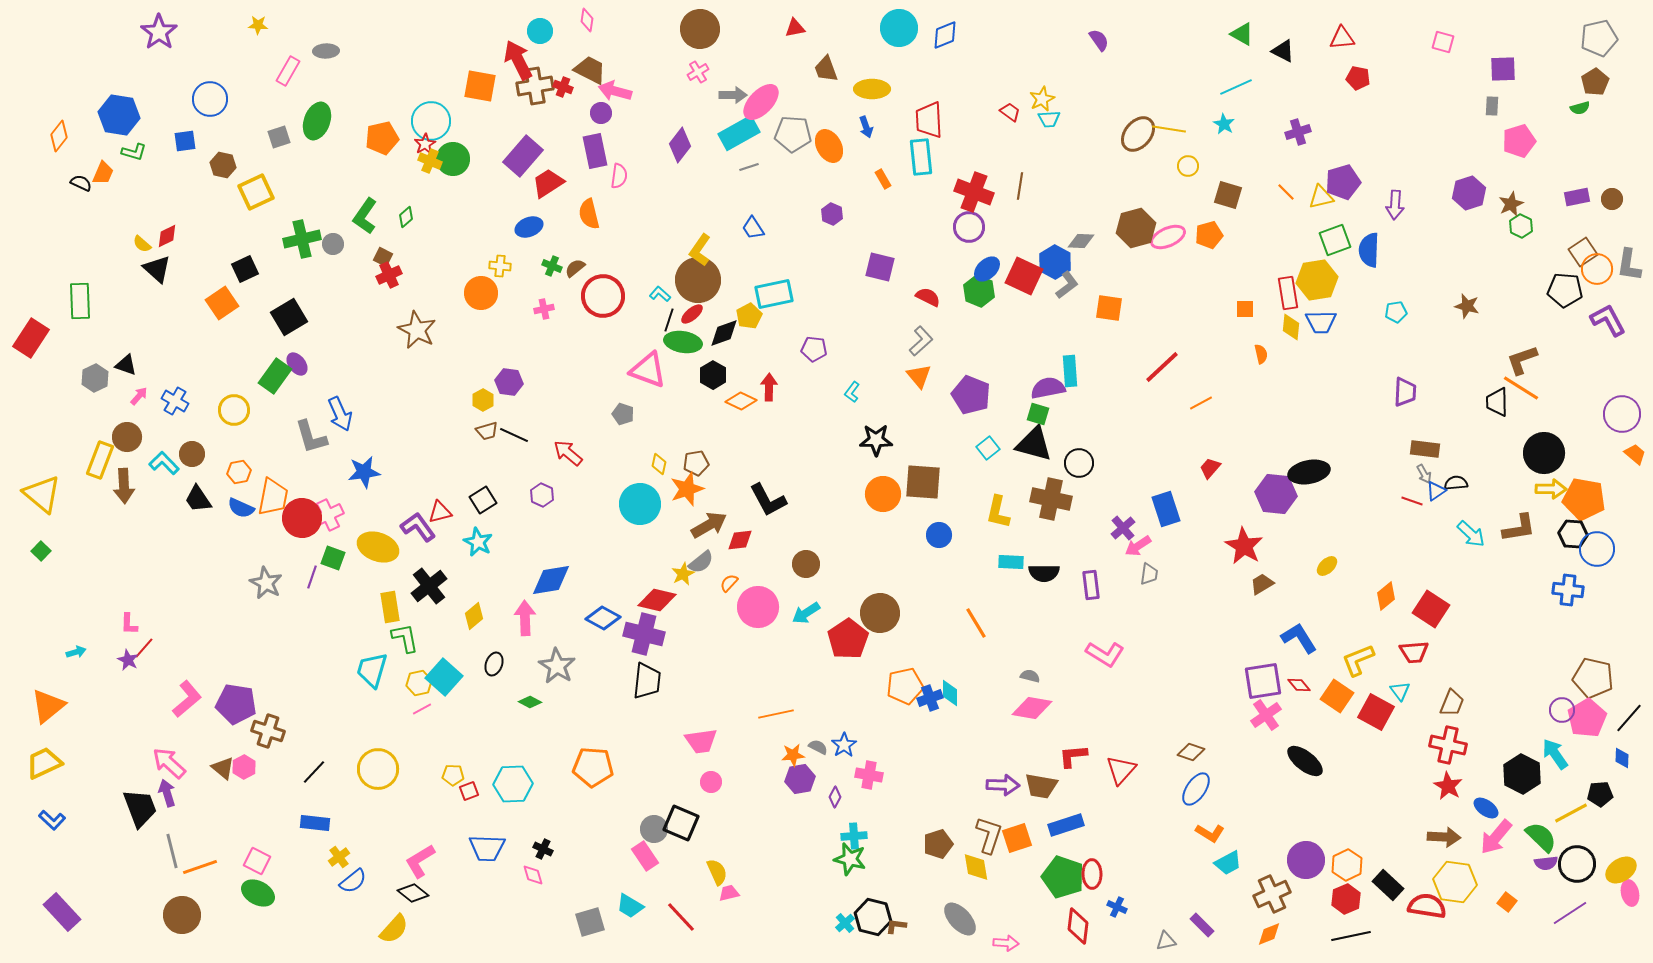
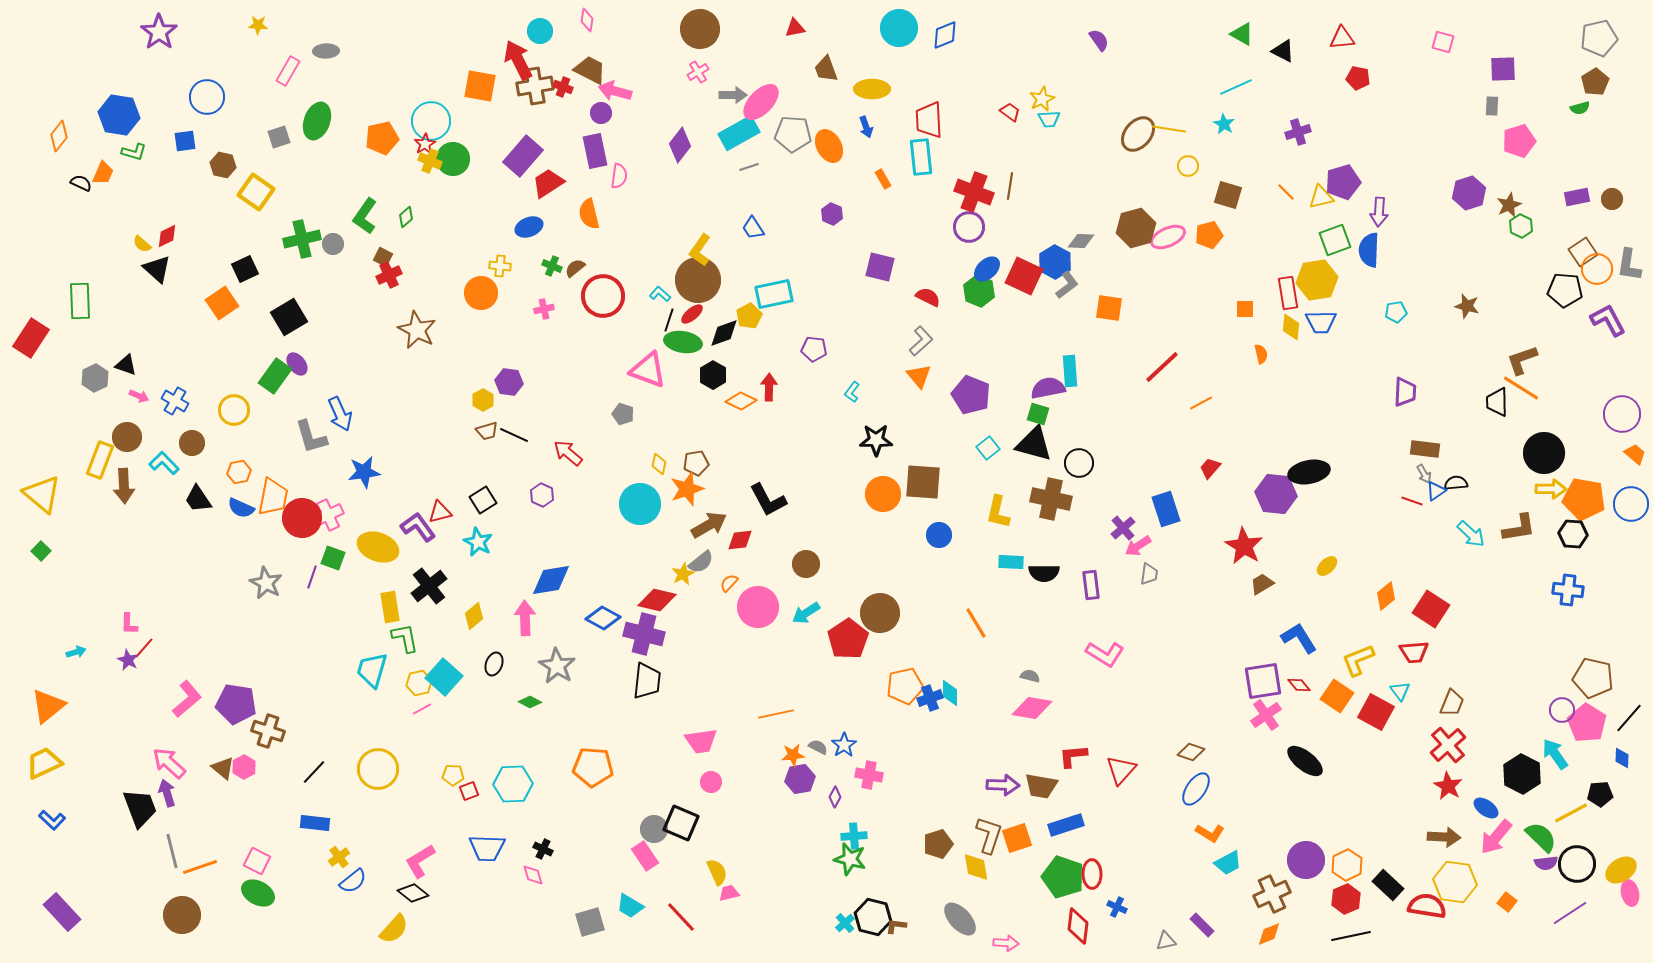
blue circle at (210, 99): moved 3 px left, 2 px up
brown line at (1020, 186): moved 10 px left
yellow square at (256, 192): rotated 30 degrees counterclockwise
brown star at (1511, 204): moved 2 px left, 1 px down
purple arrow at (1395, 205): moved 16 px left, 7 px down
pink arrow at (139, 396): rotated 72 degrees clockwise
brown circle at (192, 454): moved 11 px up
blue circle at (1597, 549): moved 34 px right, 45 px up
pink pentagon at (1587, 718): moved 5 px down; rotated 9 degrees counterclockwise
red cross at (1448, 745): rotated 36 degrees clockwise
